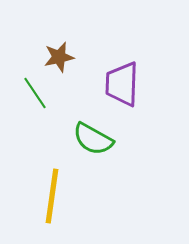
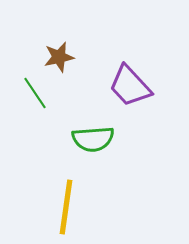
purple trapezoid: moved 8 px right, 2 px down; rotated 45 degrees counterclockwise
green semicircle: rotated 33 degrees counterclockwise
yellow line: moved 14 px right, 11 px down
